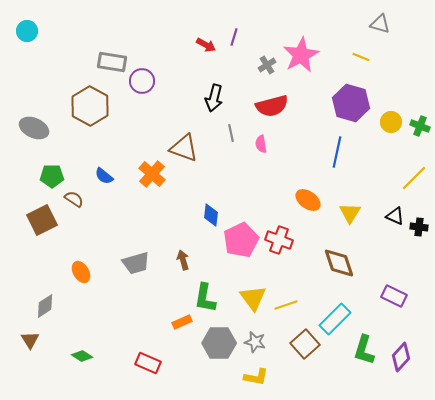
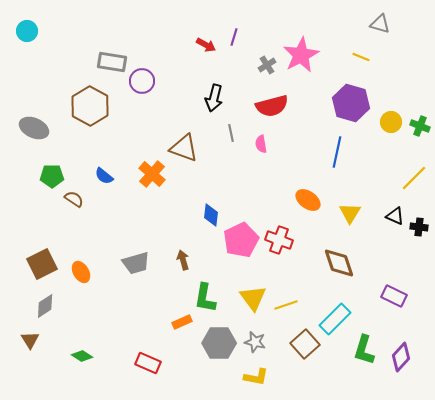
brown square at (42, 220): moved 44 px down
